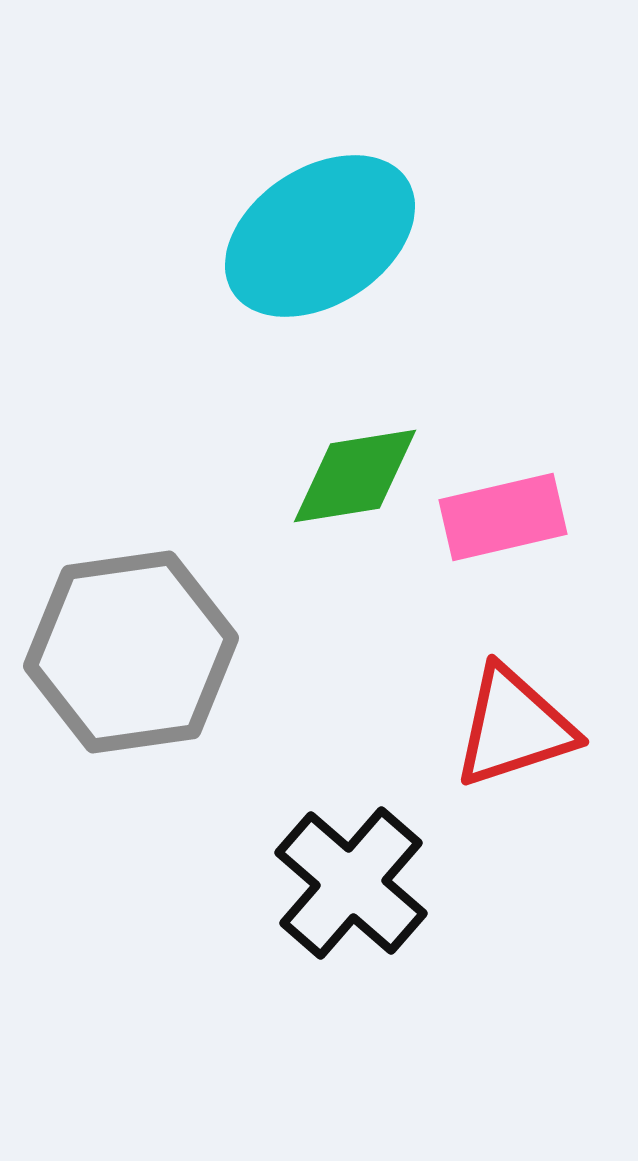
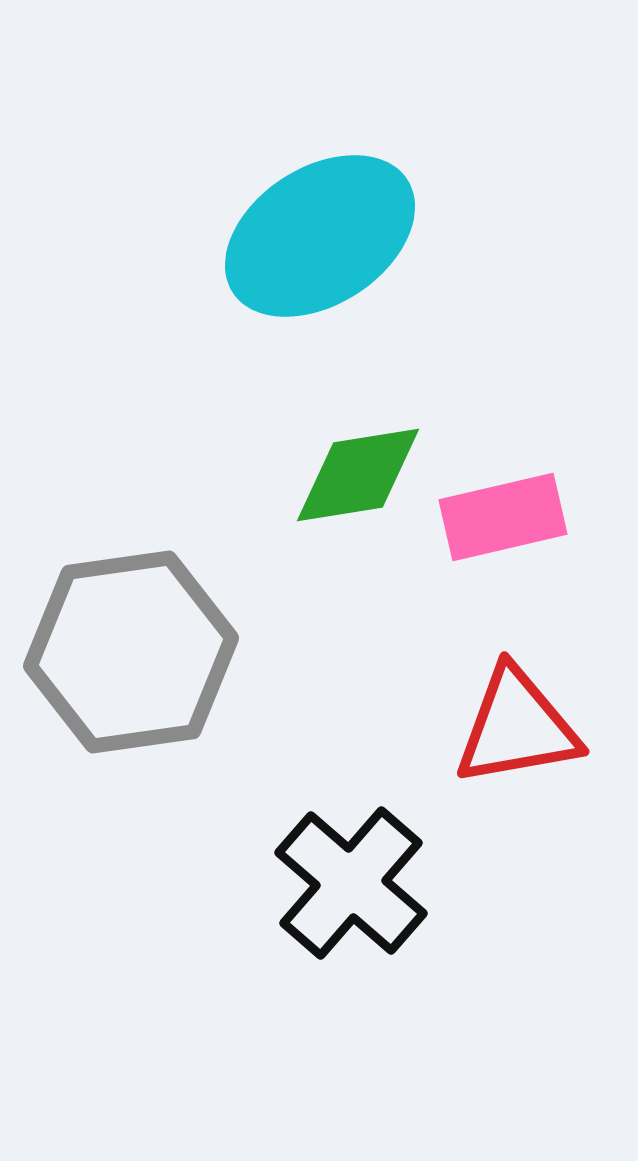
green diamond: moved 3 px right, 1 px up
red triangle: moved 3 px right; rotated 8 degrees clockwise
